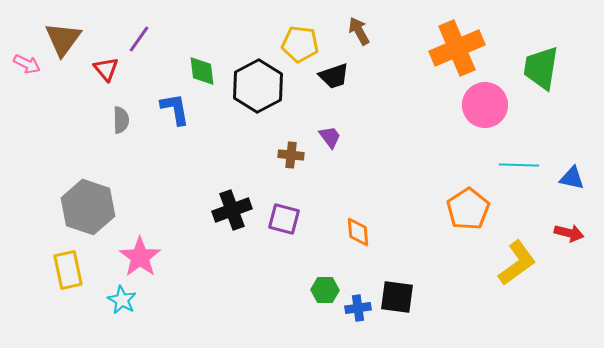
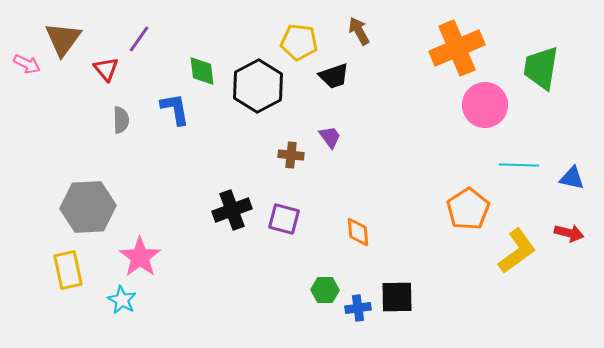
yellow pentagon: moved 1 px left, 2 px up
gray hexagon: rotated 22 degrees counterclockwise
yellow L-shape: moved 12 px up
black square: rotated 9 degrees counterclockwise
